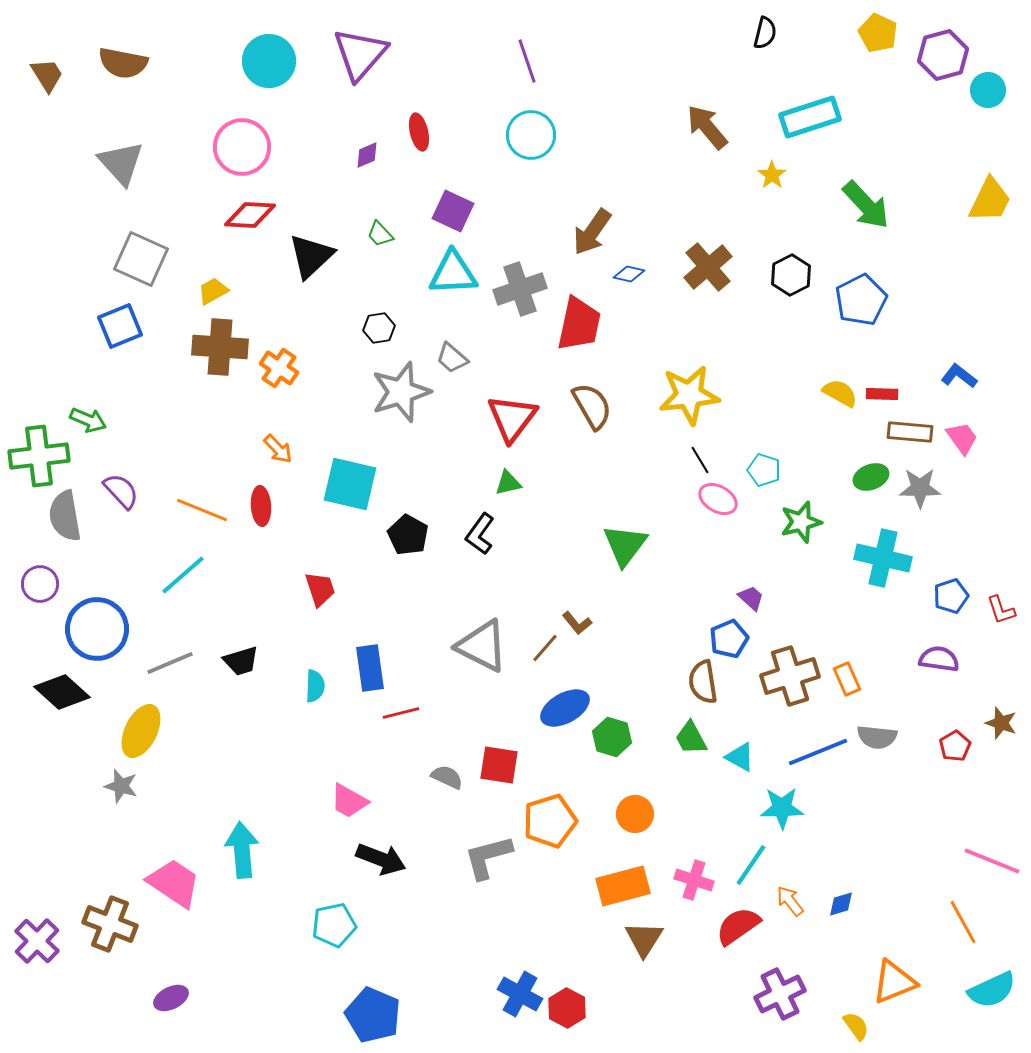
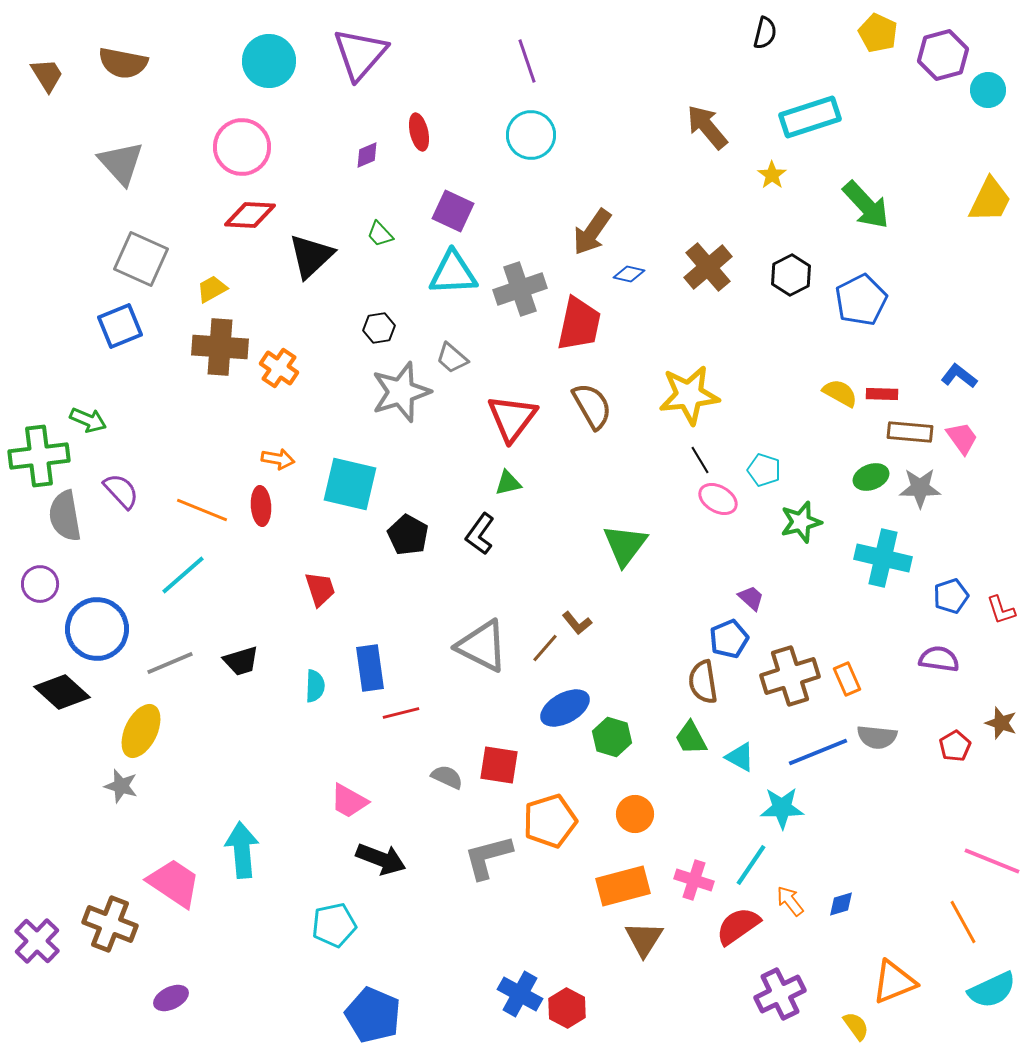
yellow trapezoid at (213, 291): moved 1 px left, 2 px up
orange arrow at (278, 449): moved 10 px down; rotated 36 degrees counterclockwise
